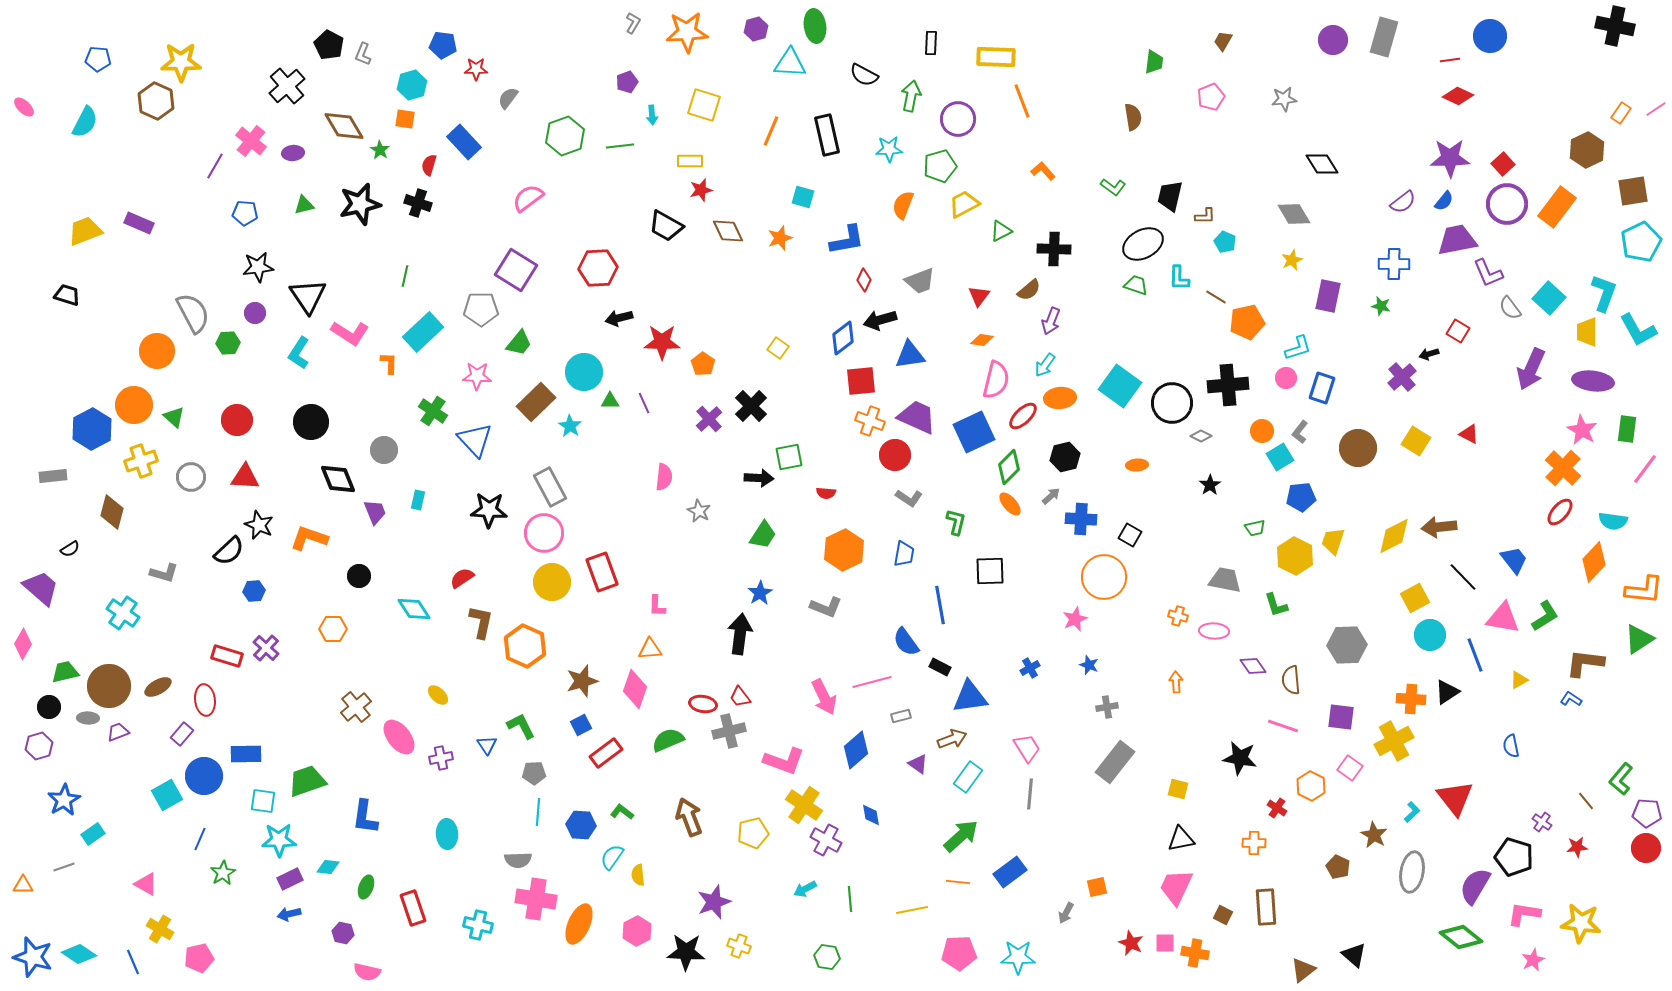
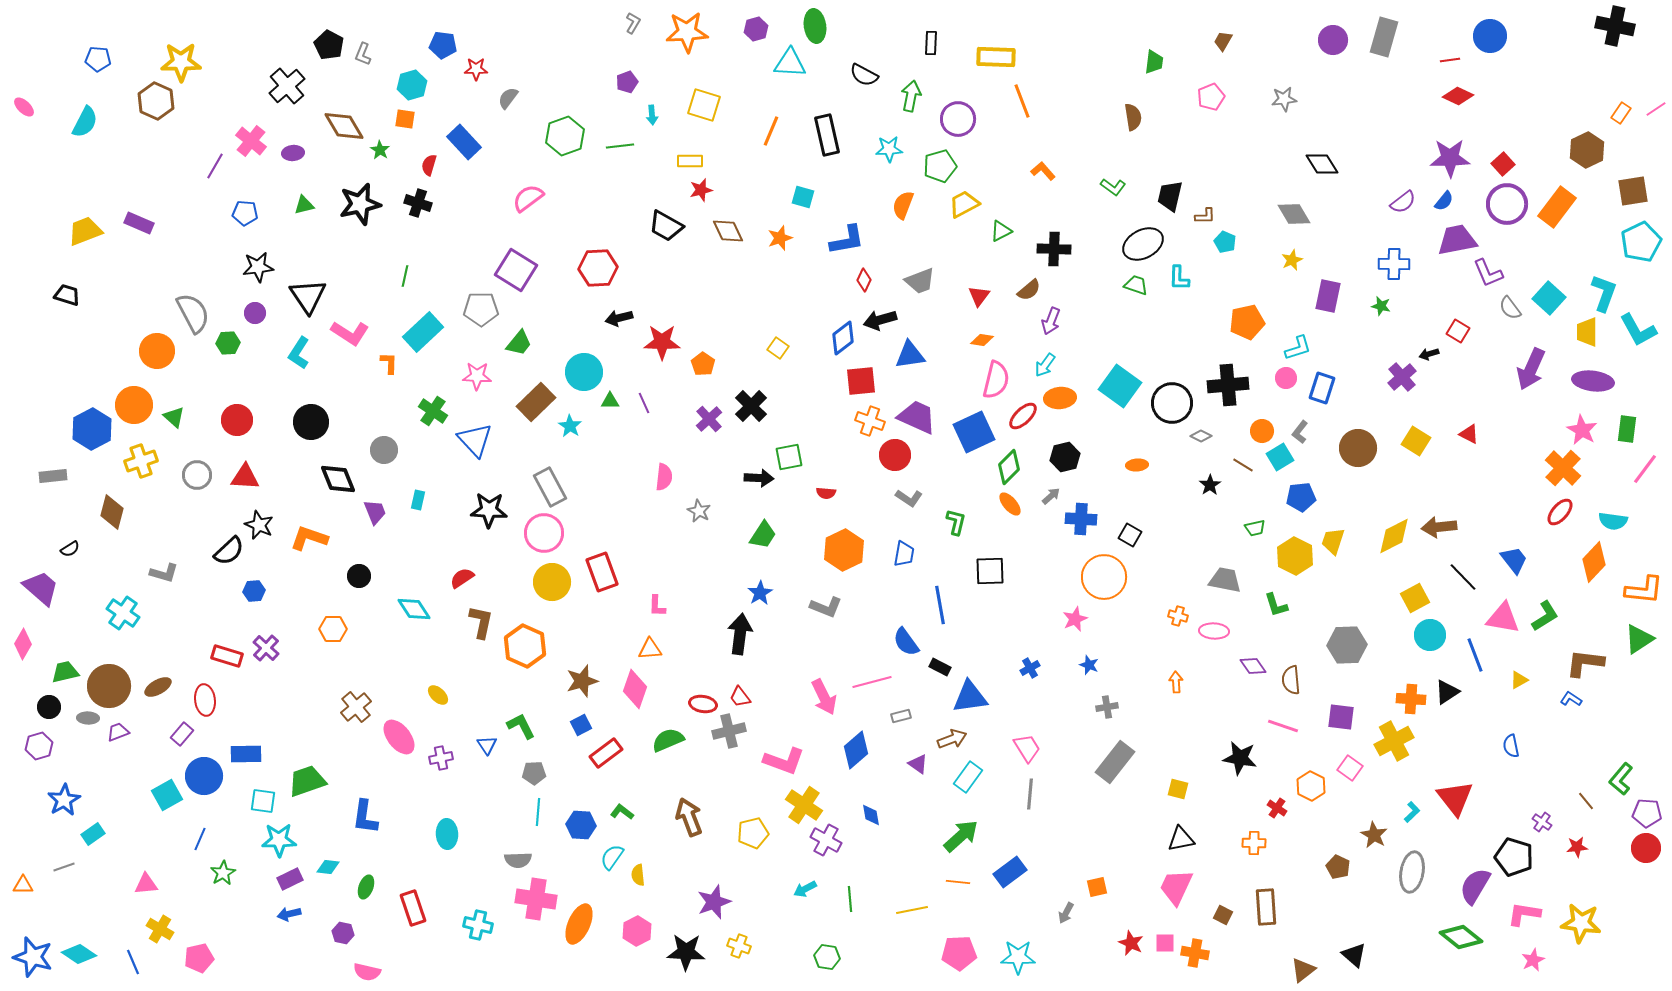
brown line at (1216, 297): moved 27 px right, 168 px down
gray circle at (191, 477): moved 6 px right, 2 px up
pink triangle at (146, 884): rotated 35 degrees counterclockwise
